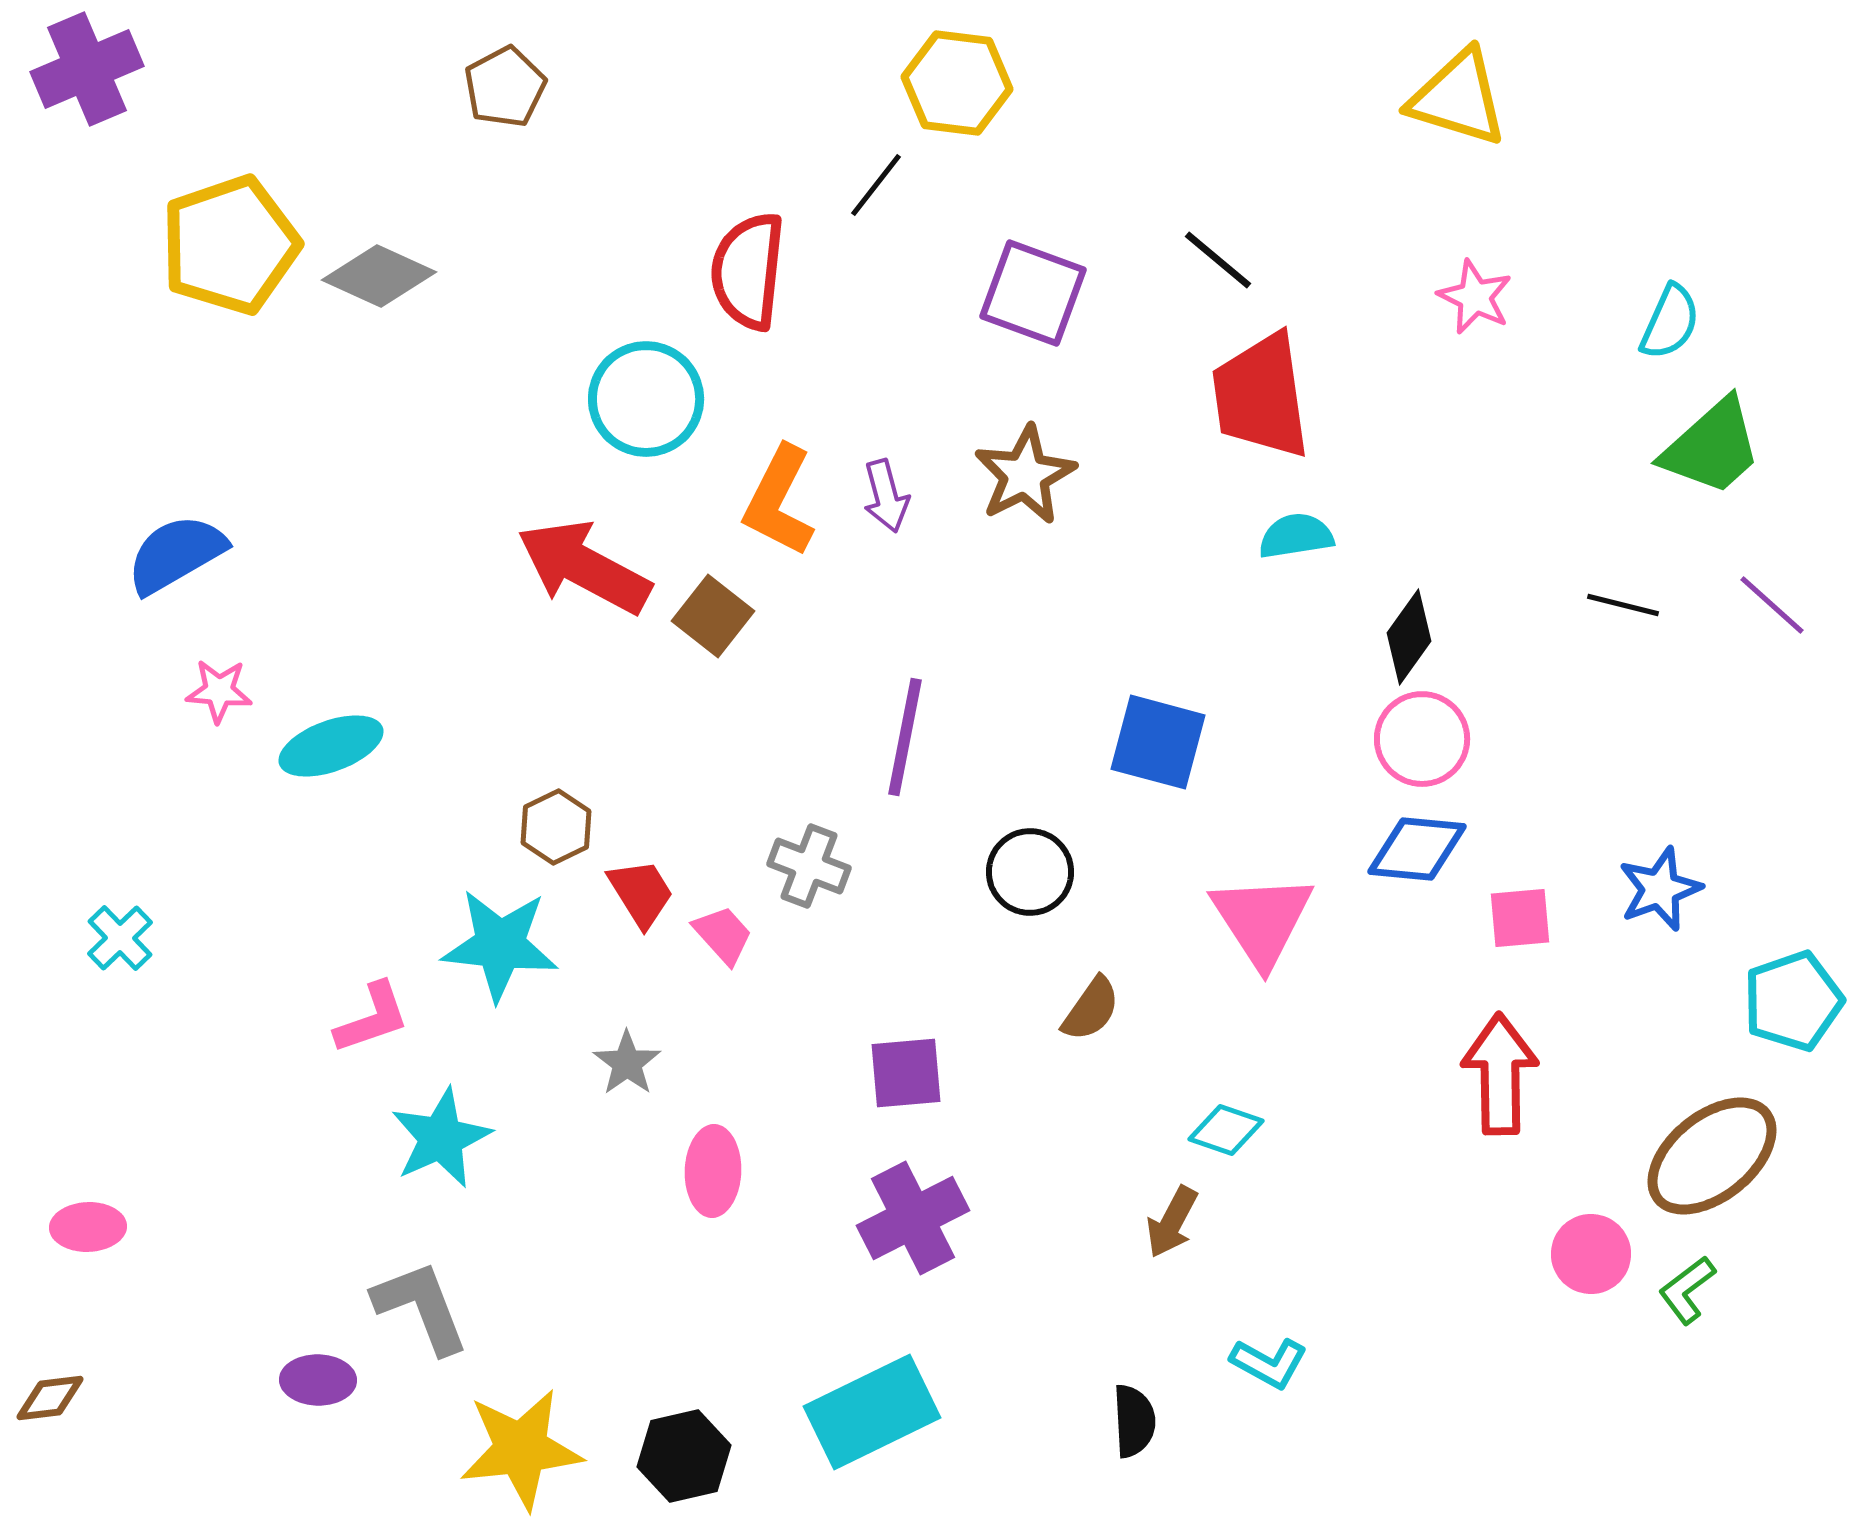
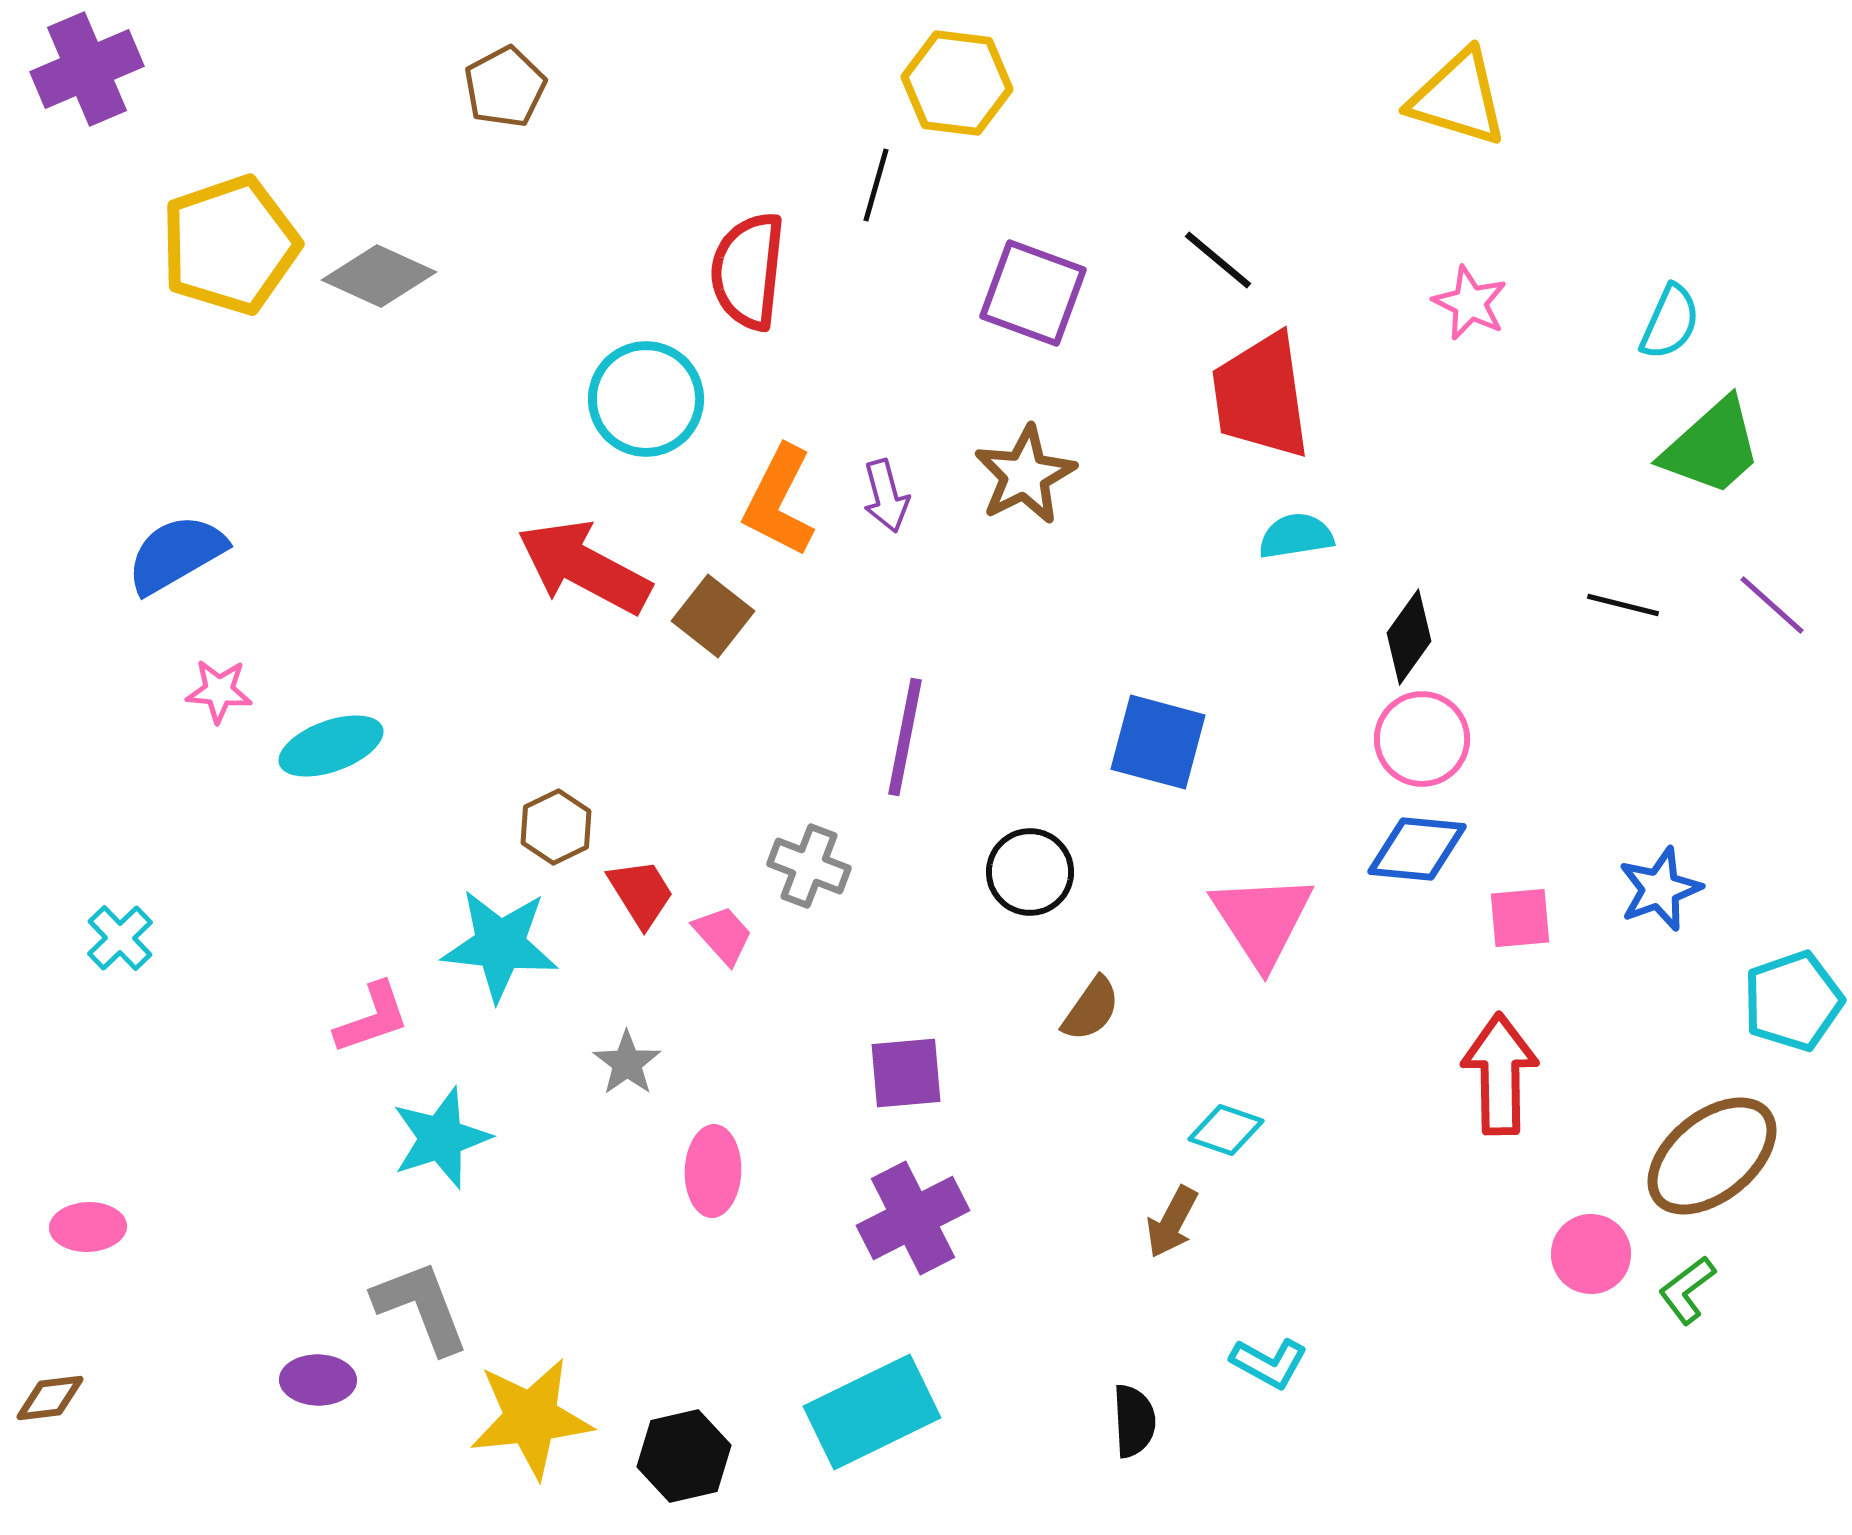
black line at (876, 185): rotated 22 degrees counterclockwise
pink star at (1475, 297): moved 5 px left, 6 px down
cyan star at (441, 1138): rotated 6 degrees clockwise
yellow star at (521, 1449): moved 10 px right, 31 px up
